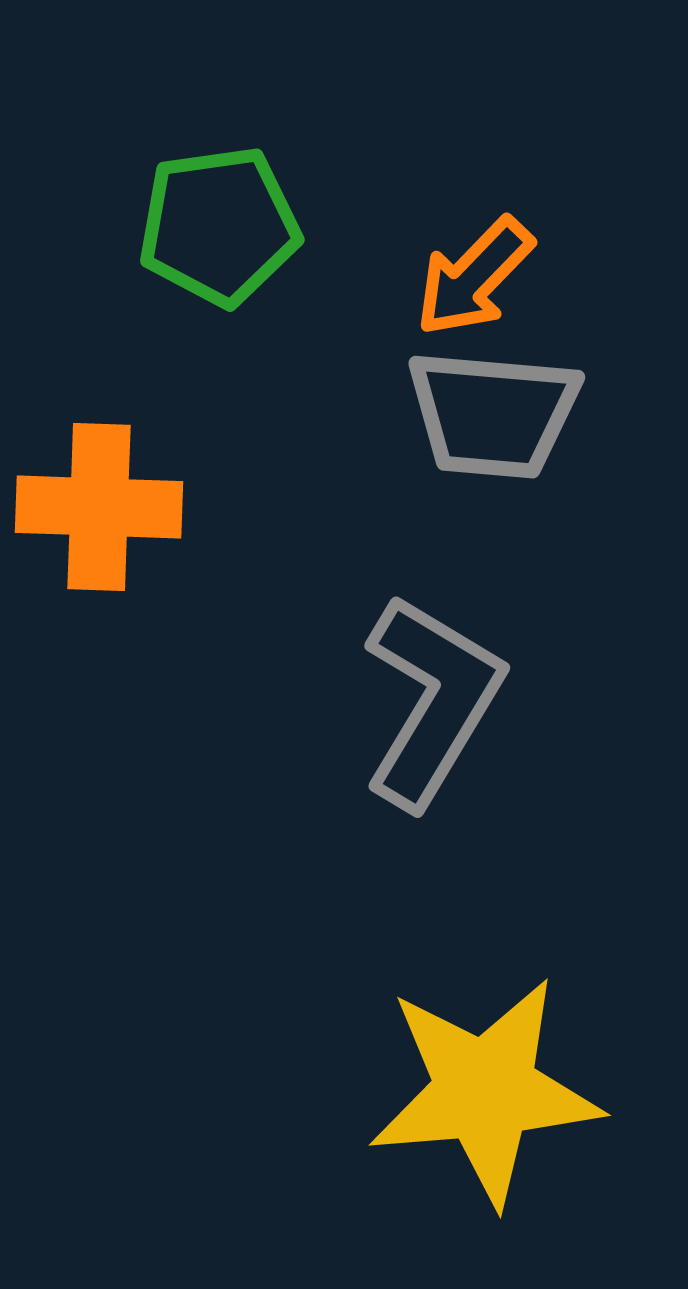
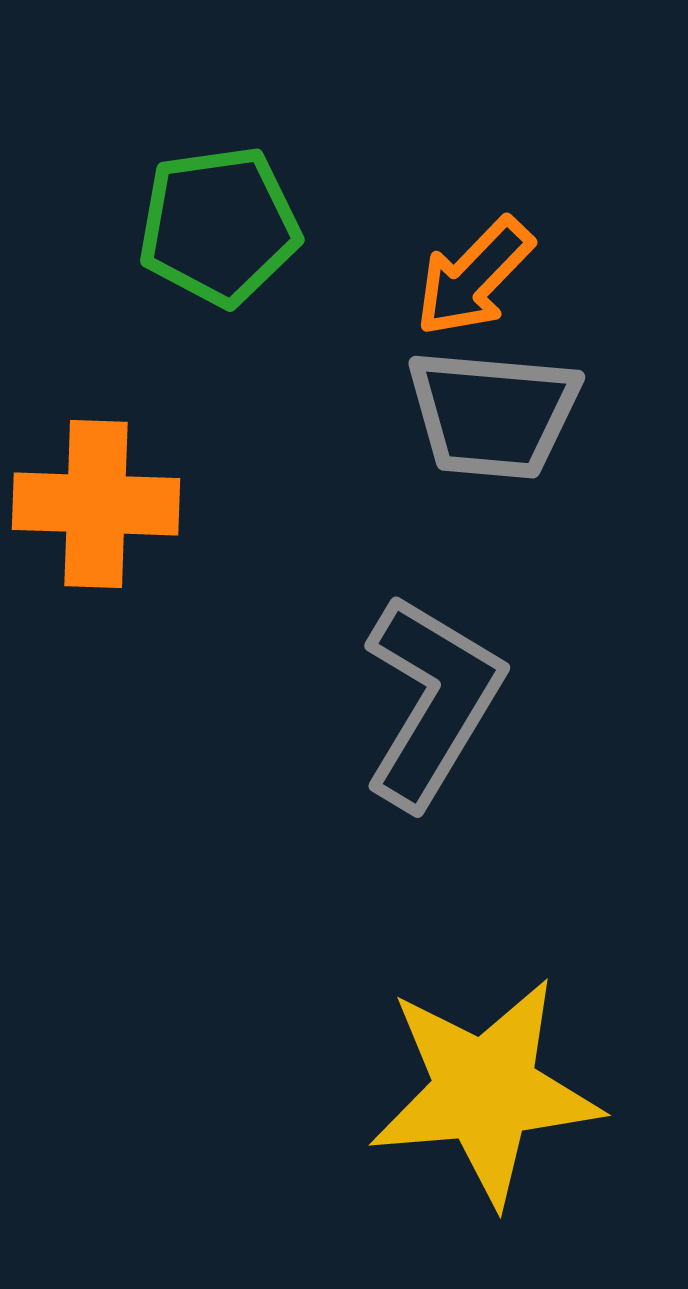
orange cross: moved 3 px left, 3 px up
